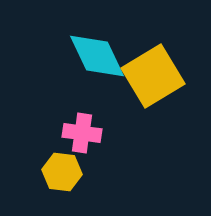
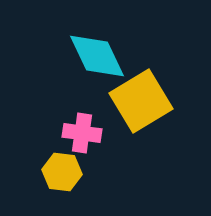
yellow square: moved 12 px left, 25 px down
